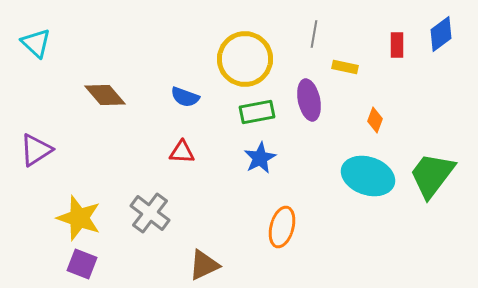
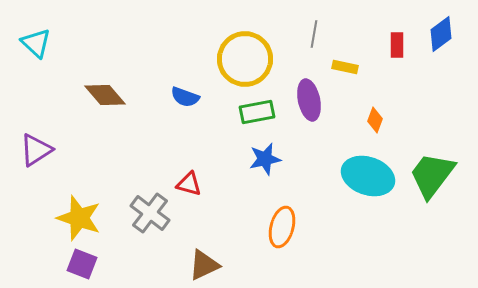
red triangle: moved 7 px right, 32 px down; rotated 12 degrees clockwise
blue star: moved 5 px right, 1 px down; rotated 16 degrees clockwise
